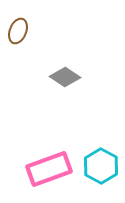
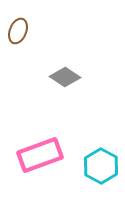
pink rectangle: moved 9 px left, 14 px up
